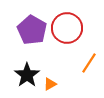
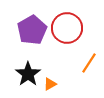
purple pentagon: rotated 12 degrees clockwise
black star: moved 1 px right, 1 px up
